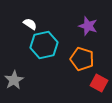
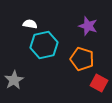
white semicircle: rotated 24 degrees counterclockwise
